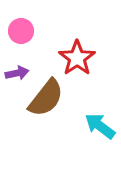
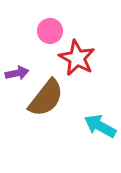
pink circle: moved 29 px right
red star: rotated 9 degrees counterclockwise
cyan arrow: rotated 8 degrees counterclockwise
